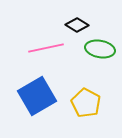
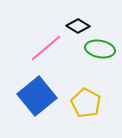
black diamond: moved 1 px right, 1 px down
pink line: rotated 28 degrees counterclockwise
blue square: rotated 9 degrees counterclockwise
